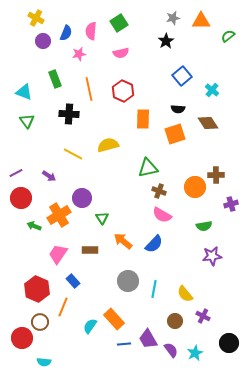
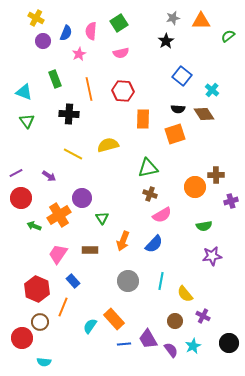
pink star at (79, 54): rotated 16 degrees counterclockwise
blue square at (182, 76): rotated 12 degrees counterclockwise
red hexagon at (123, 91): rotated 20 degrees counterclockwise
brown diamond at (208, 123): moved 4 px left, 9 px up
brown cross at (159, 191): moved 9 px left, 3 px down
purple cross at (231, 204): moved 3 px up
pink semicircle at (162, 215): rotated 60 degrees counterclockwise
orange arrow at (123, 241): rotated 108 degrees counterclockwise
cyan line at (154, 289): moved 7 px right, 8 px up
cyan star at (195, 353): moved 2 px left, 7 px up
